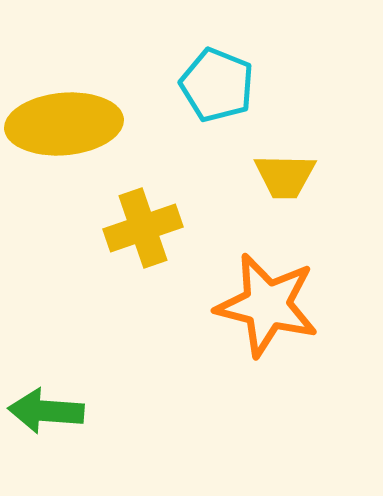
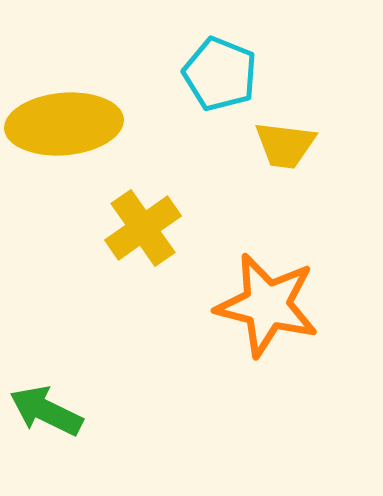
cyan pentagon: moved 3 px right, 11 px up
yellow trapezoid: moved 31 px up; rotated 6 degrees clockwise
yellow cross: rotated 16 degrees counterclockwise
green arrow: rotated 22 degrees clockwise
